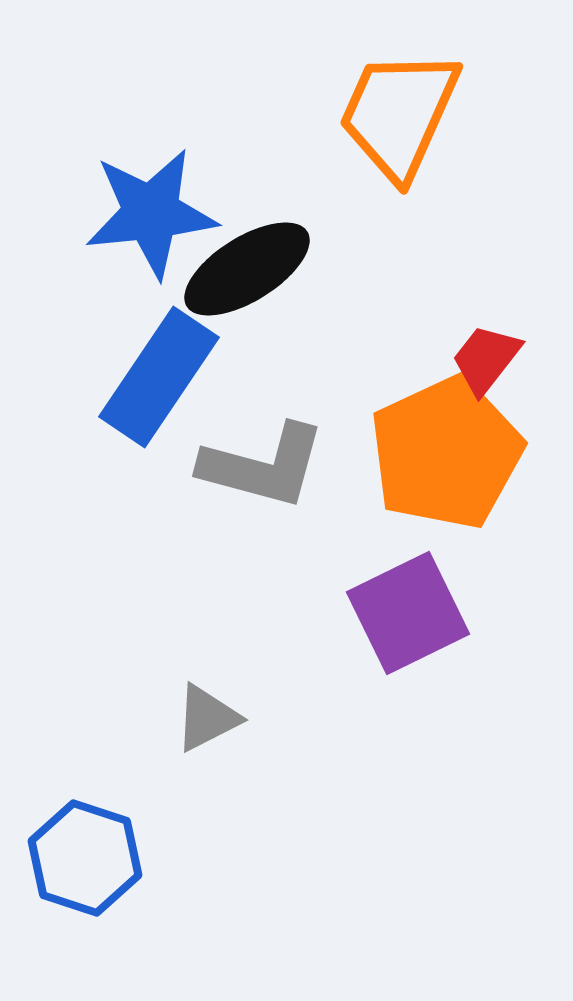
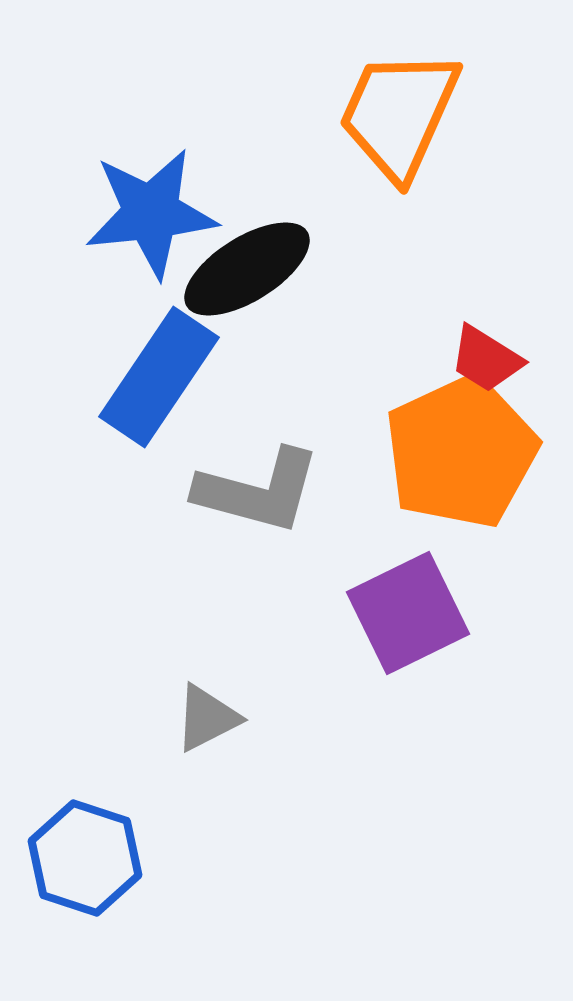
red trapezoid: rotated 96 degrees counterclockwise
orange pentagon: moved 15 px right, 1 px up
gray L-shape: moved 5 px left, 25 px down
